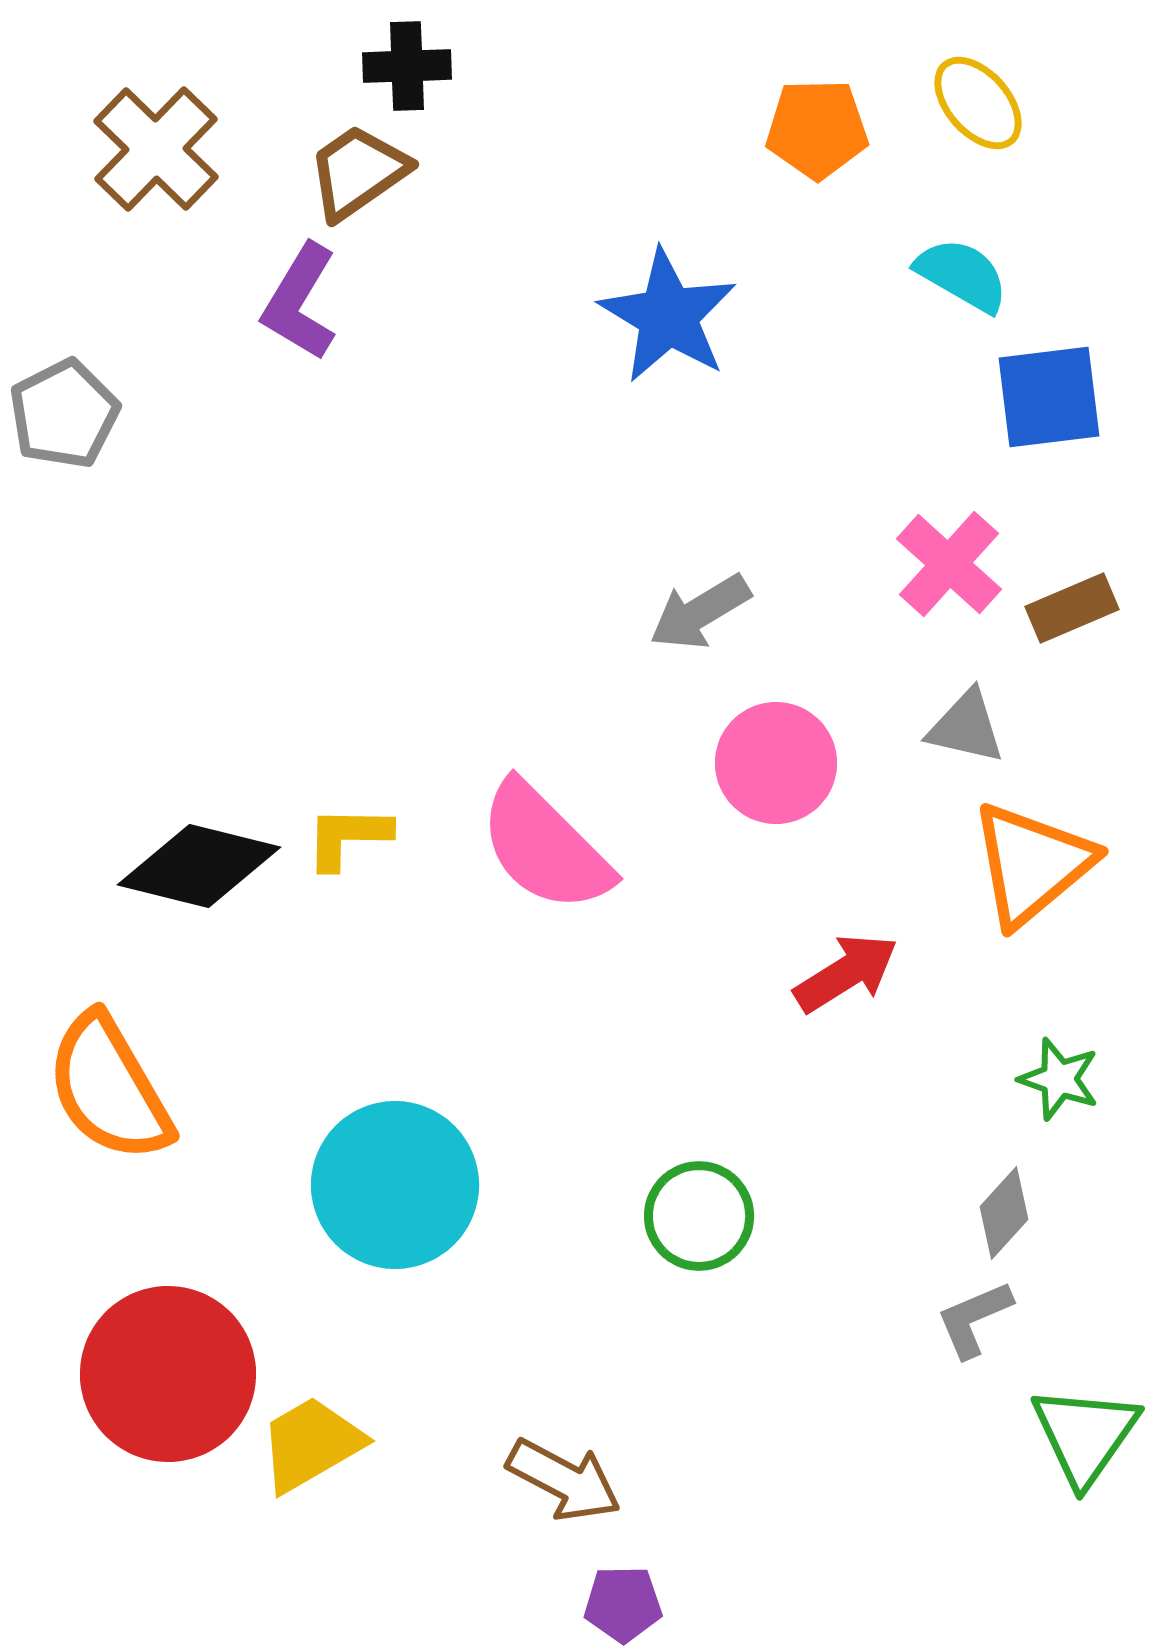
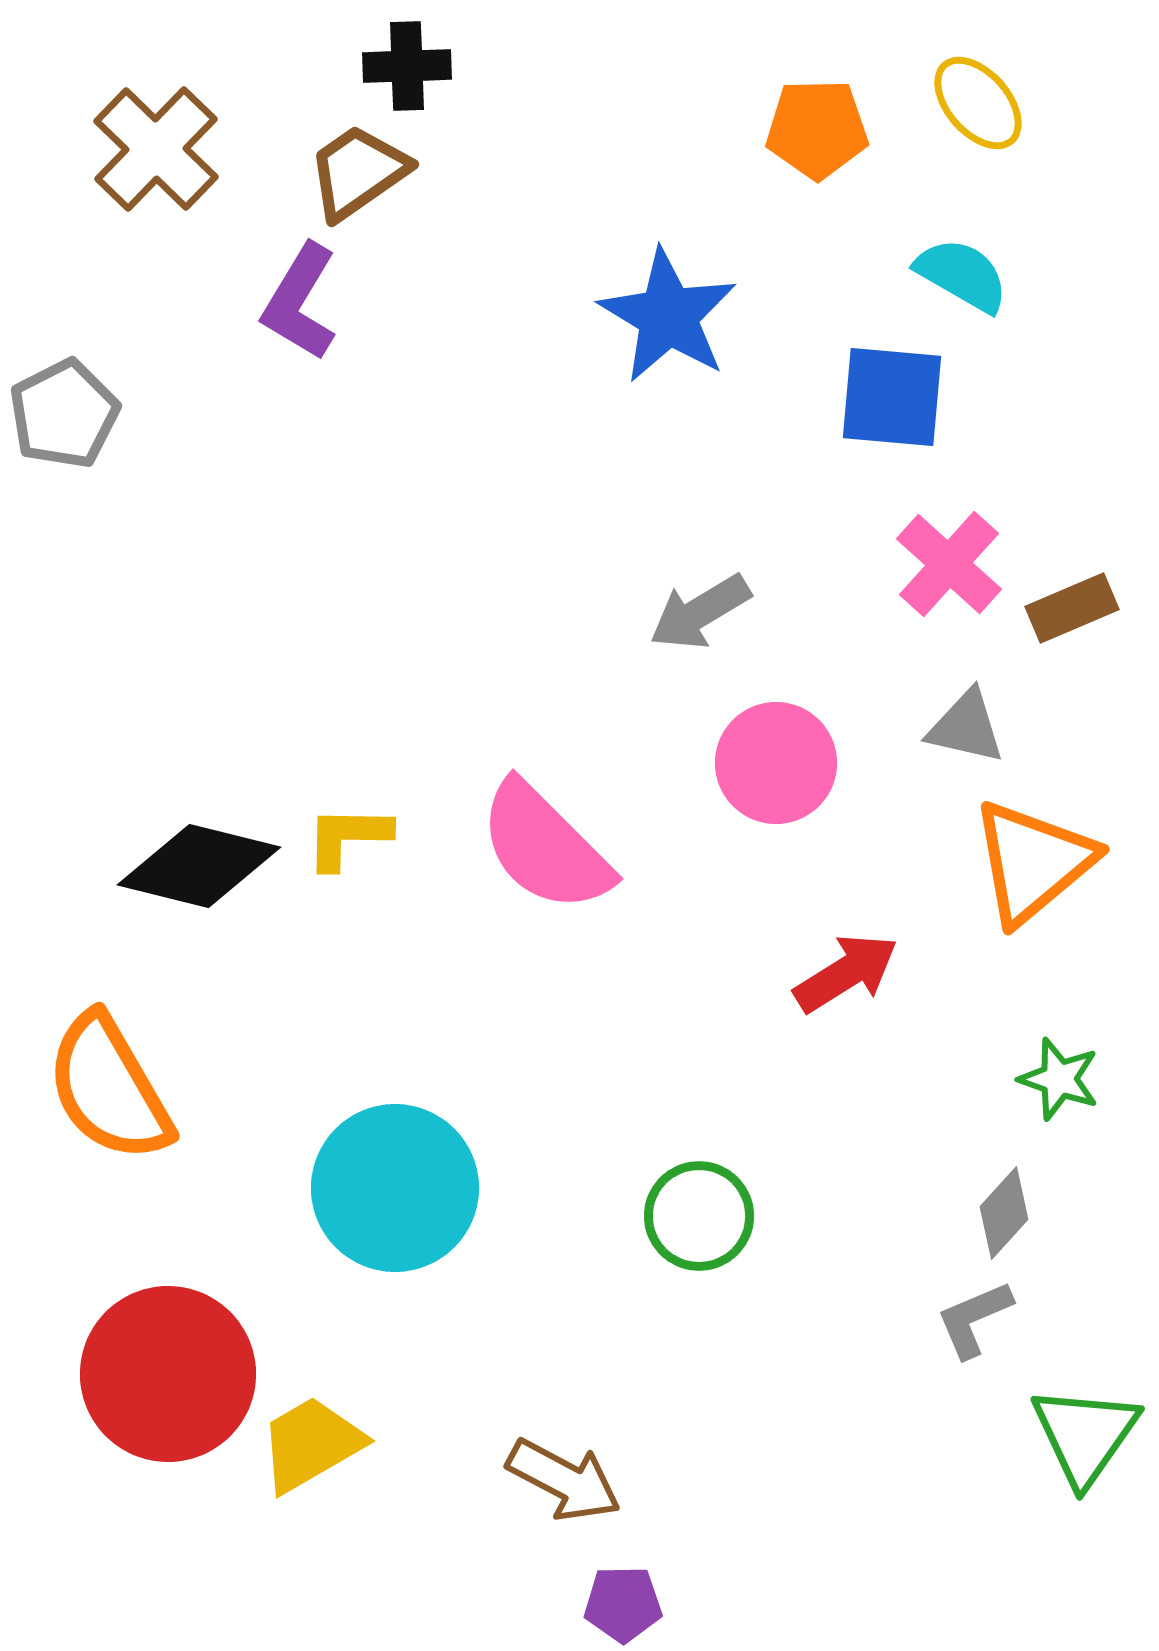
blue square: moved 157 px left; rotated 12 degrees clockwise
orange triangle: moved 1 px right, 2 px up
cyan circle: moved 3 px down
